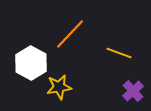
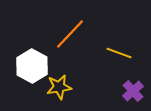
white hexagon: moved 1 px right, 3 px down
